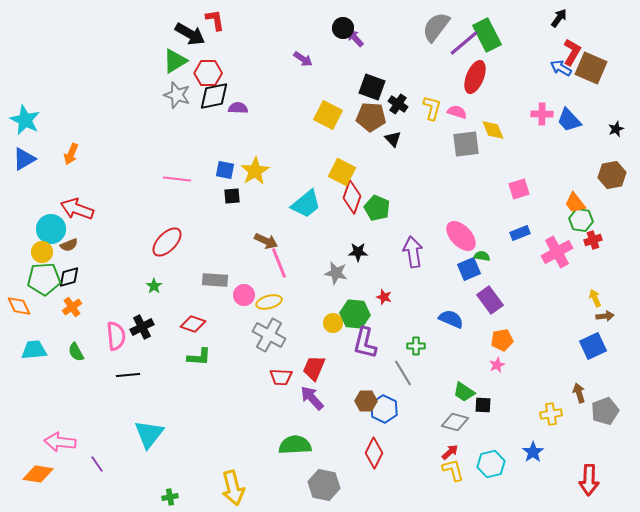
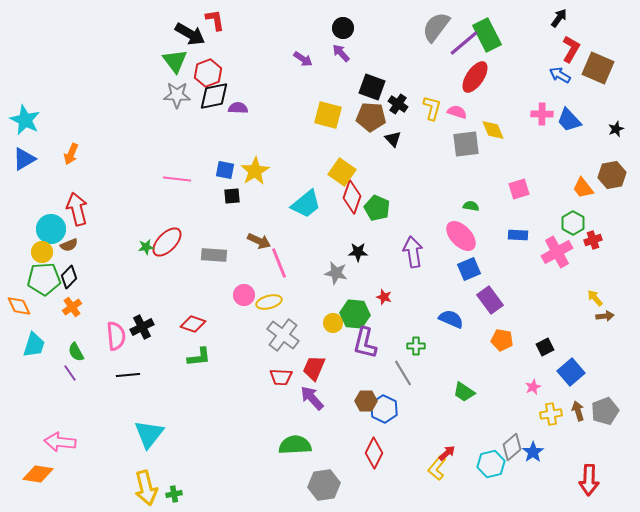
purple arrow at (355, 38): moved 14 px left, 15 px down
red L-shape at (572, 52): moved 1 px left, 3 px up
green triangle at (175, 61): rotated 36 degrees counterclockwise
blue arrow at (561, 68): moved 1 px left, 7 px down
brown square at (591, 68): moved 7 px right
red hexagon at (208, 73): rotated 20 degrees counterclockwise
red ellipse at (475, 77): rotated 12 degrees clockwise
gray star at (177, 95): rotated 16 degrees counterclockwise
yellow square at (328, 115): rotated 12 degrees counterclockwise
yellow square at (342, 172): rotated 8 degrees clockwise
orange trapezoid at (575, 203): moved 8 px right, 15 px up
red arrow at (77, 209): rotated 56 degrees clockwise
green hexagon at (581, 220): moved 8 px left, 3 px down; rotated 20 degrees clockwise
blue rectangle at (520, 233): moved 2 px left, 2 px down; rotated 24 degrees clockwise
brown arrow at (266, 241): moved 7 px left
green semicircle at (482, 256): moved 11 px left, 50 px up
black diamond at (69, 277): rotated 30 degrees counterclockwise
gray rectangle at (215, 280): moved 1 px left, 25 px up
green star at (154, 286): moved 8 px left, 39 px up; rotated 28 degrees clockwise
yellow arrow at (595, 298): rotated 18 degrees counterclockwise
gray cross at (269, 335): moved 14 px right; rotated 8 degrees clockwise
orange pentagon at (502, 340): rotated 20 degrees clockwise
blue square at (593, 346): moved 22 px left, 26 px down; rotated 16 degrees counterclockwise
cyan trapezoid at (34, 350): moved 5 px up; rotated 112 degrees clockwise
green L-shape at (199, 357): rotated 10 degrees counterclockwise
pink star at (497, 365): moved 36 px right, 22 px down
brown arrow at (579, 393): moved 1 px left, 18 px down
black square at (483, 405): moved 62 px right, 58 px up; rotated 30 degrees counterclockwise
gray diamond at (455, 422): moved 57 px right, 25 px down; rotated 56 degrees counterclockwise
red arrow at (450, 452): moved 3 px left, 1 px down
purple line at (97, 464): moved 27 px left, 91 px up
yellow L-shape at (453, 470): moved 16 px left, 2 px up; rotated 125 degrees counterclockwise
gray hexagon at (324, 485): rotated 20 degrees counterclockwise
yellow arrow at (233, 488): moved 87 px left
green cross at (170, 497): moved 4 px right, 3 px up
